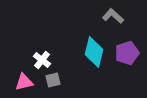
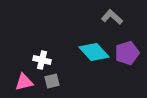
gray L-shape: moved 1 px left, 1 px down
cyan diamond: rotated 56 degrees counterclockwise
white cross: rotated 24 degrees counterclockwise
gray square: moved 1 px left, 1 px down
